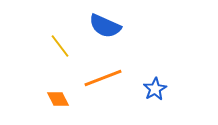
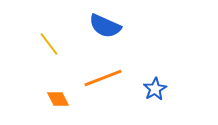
yellow line: moved 11 px left, 2 px up
